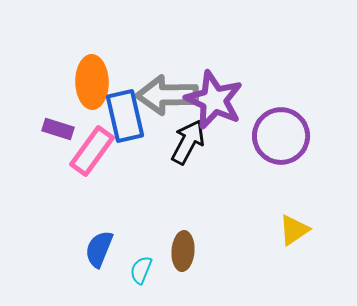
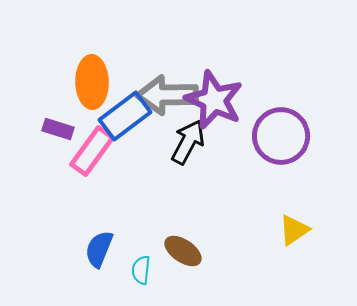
blue rectangle: rotated 66 degrees clockwise
brown ellipse: rotated 60 degrees counterclockwise
cyan semicircle: rotated 16 degrees counterclockwise
